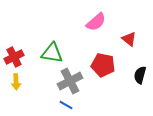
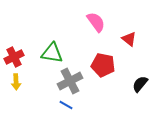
pink semicircle: rotated 85 degrees counterclockwise
black semicircle: moved 9 px down; rotated 24 degrees clockwise
